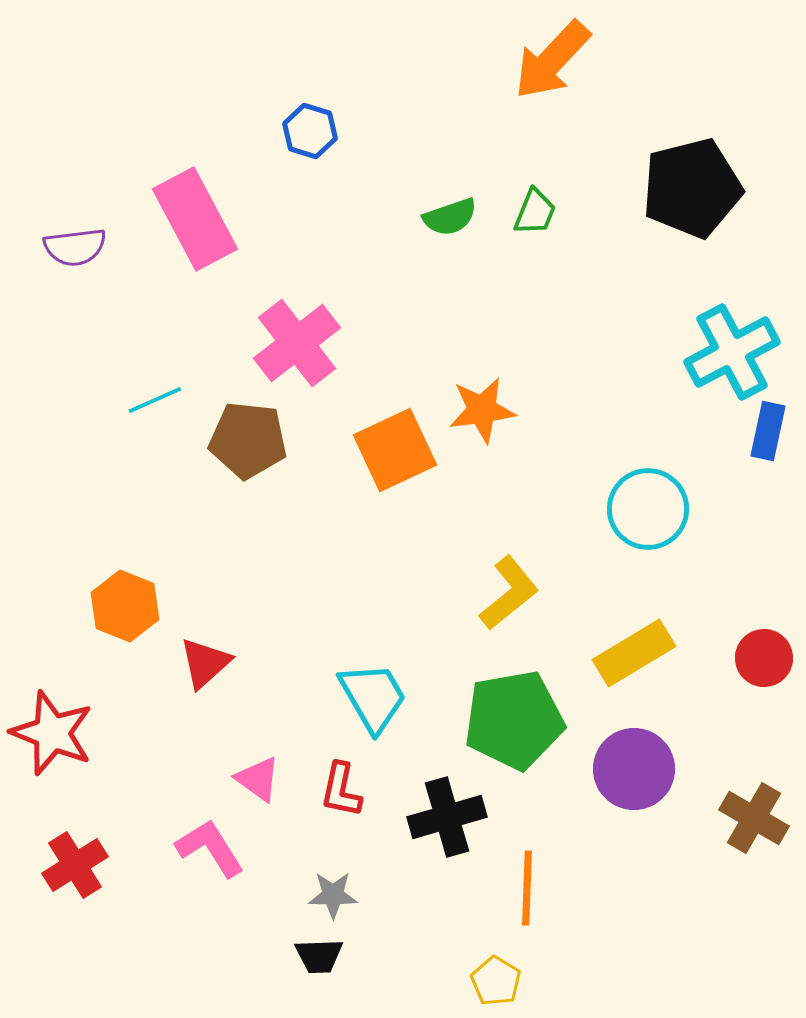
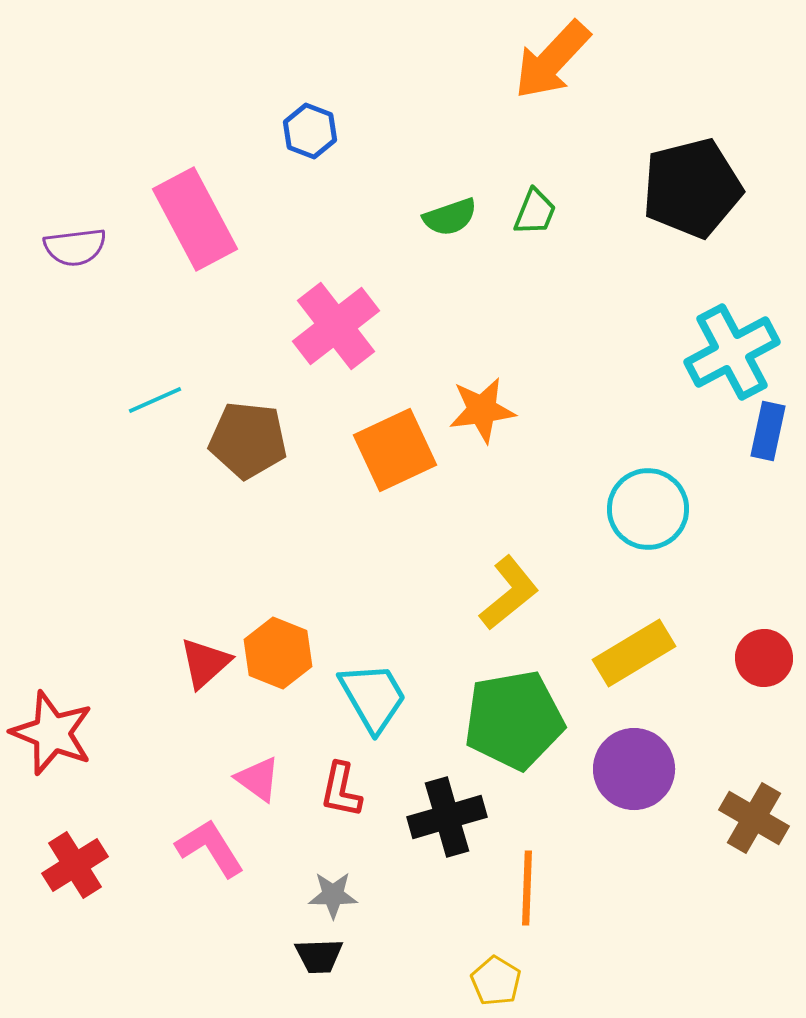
blue hexagon: rotated 4 degrees clockwise
pink cross: moved 39 px right, 17 px up
orange hexagon: moved 153 px right, 47 px down
